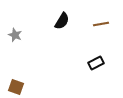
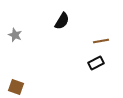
brown line: moved 17 px down
